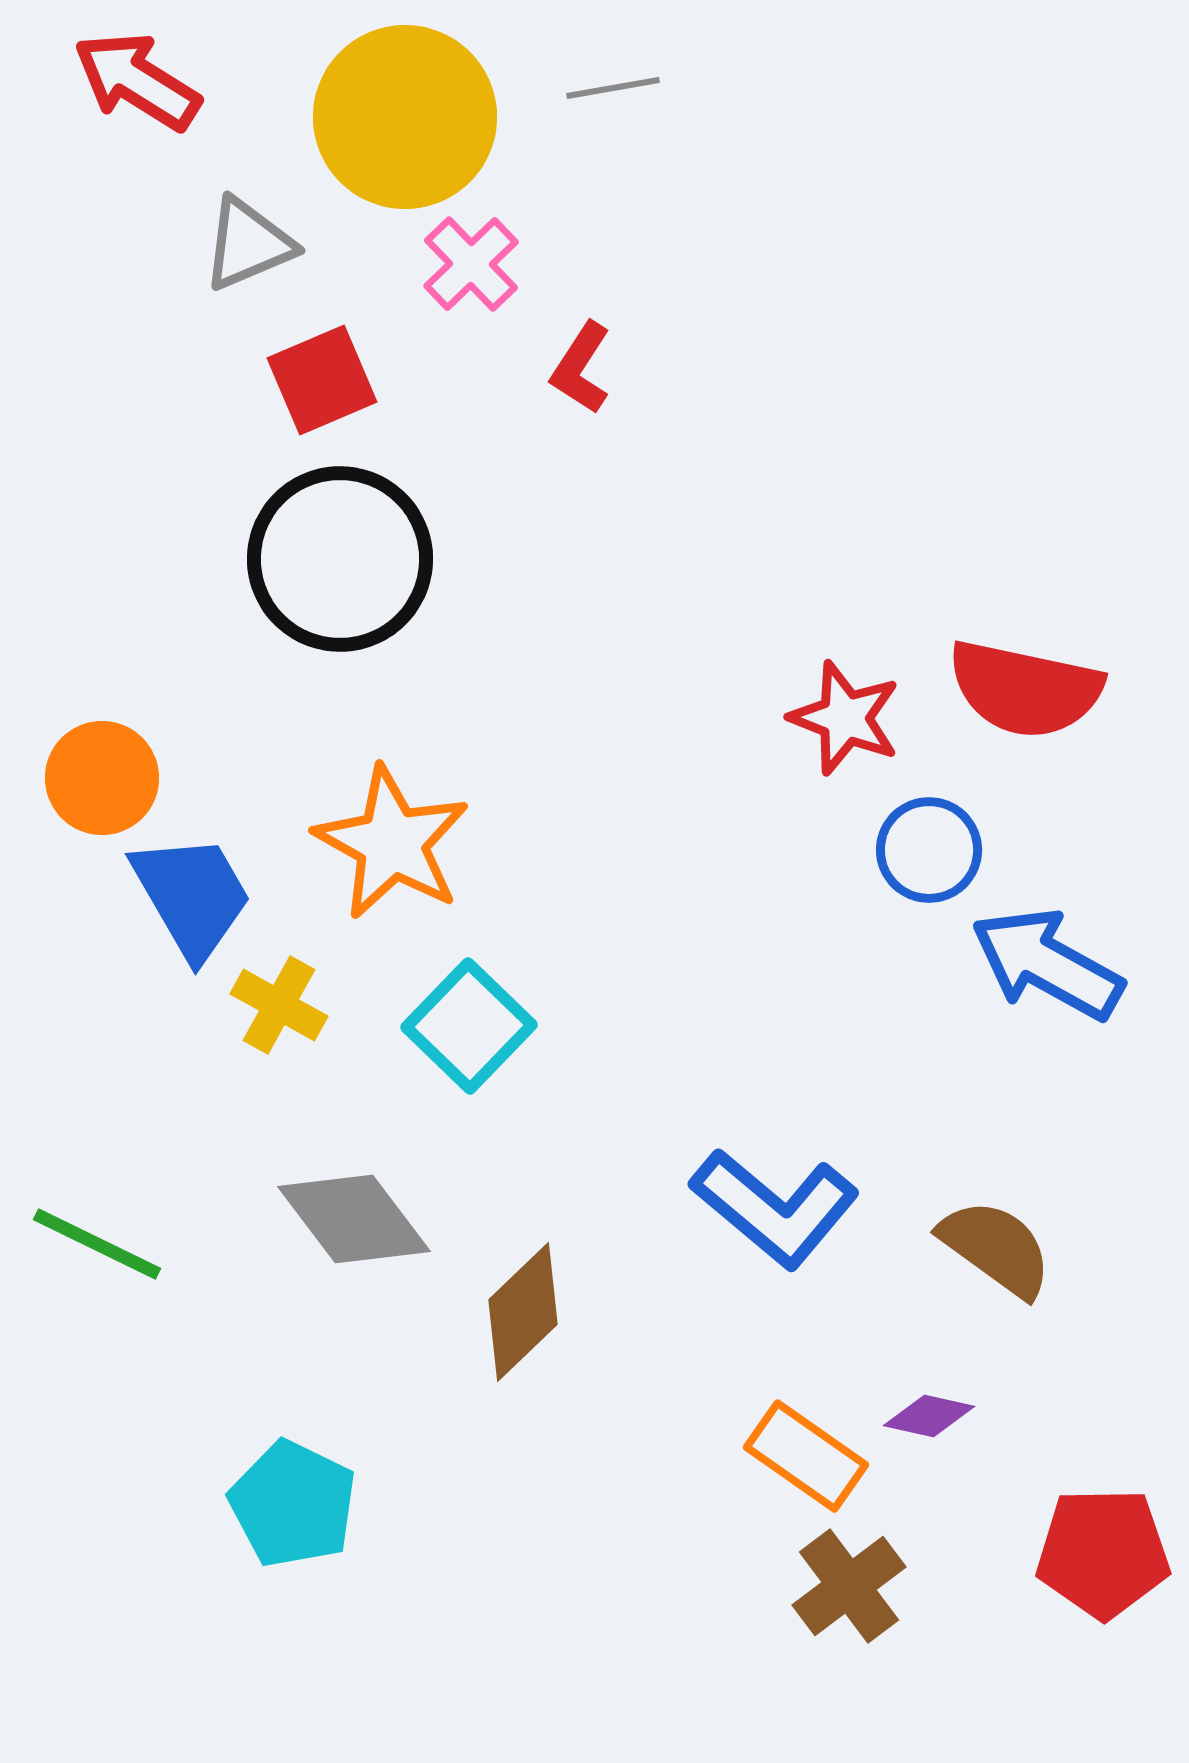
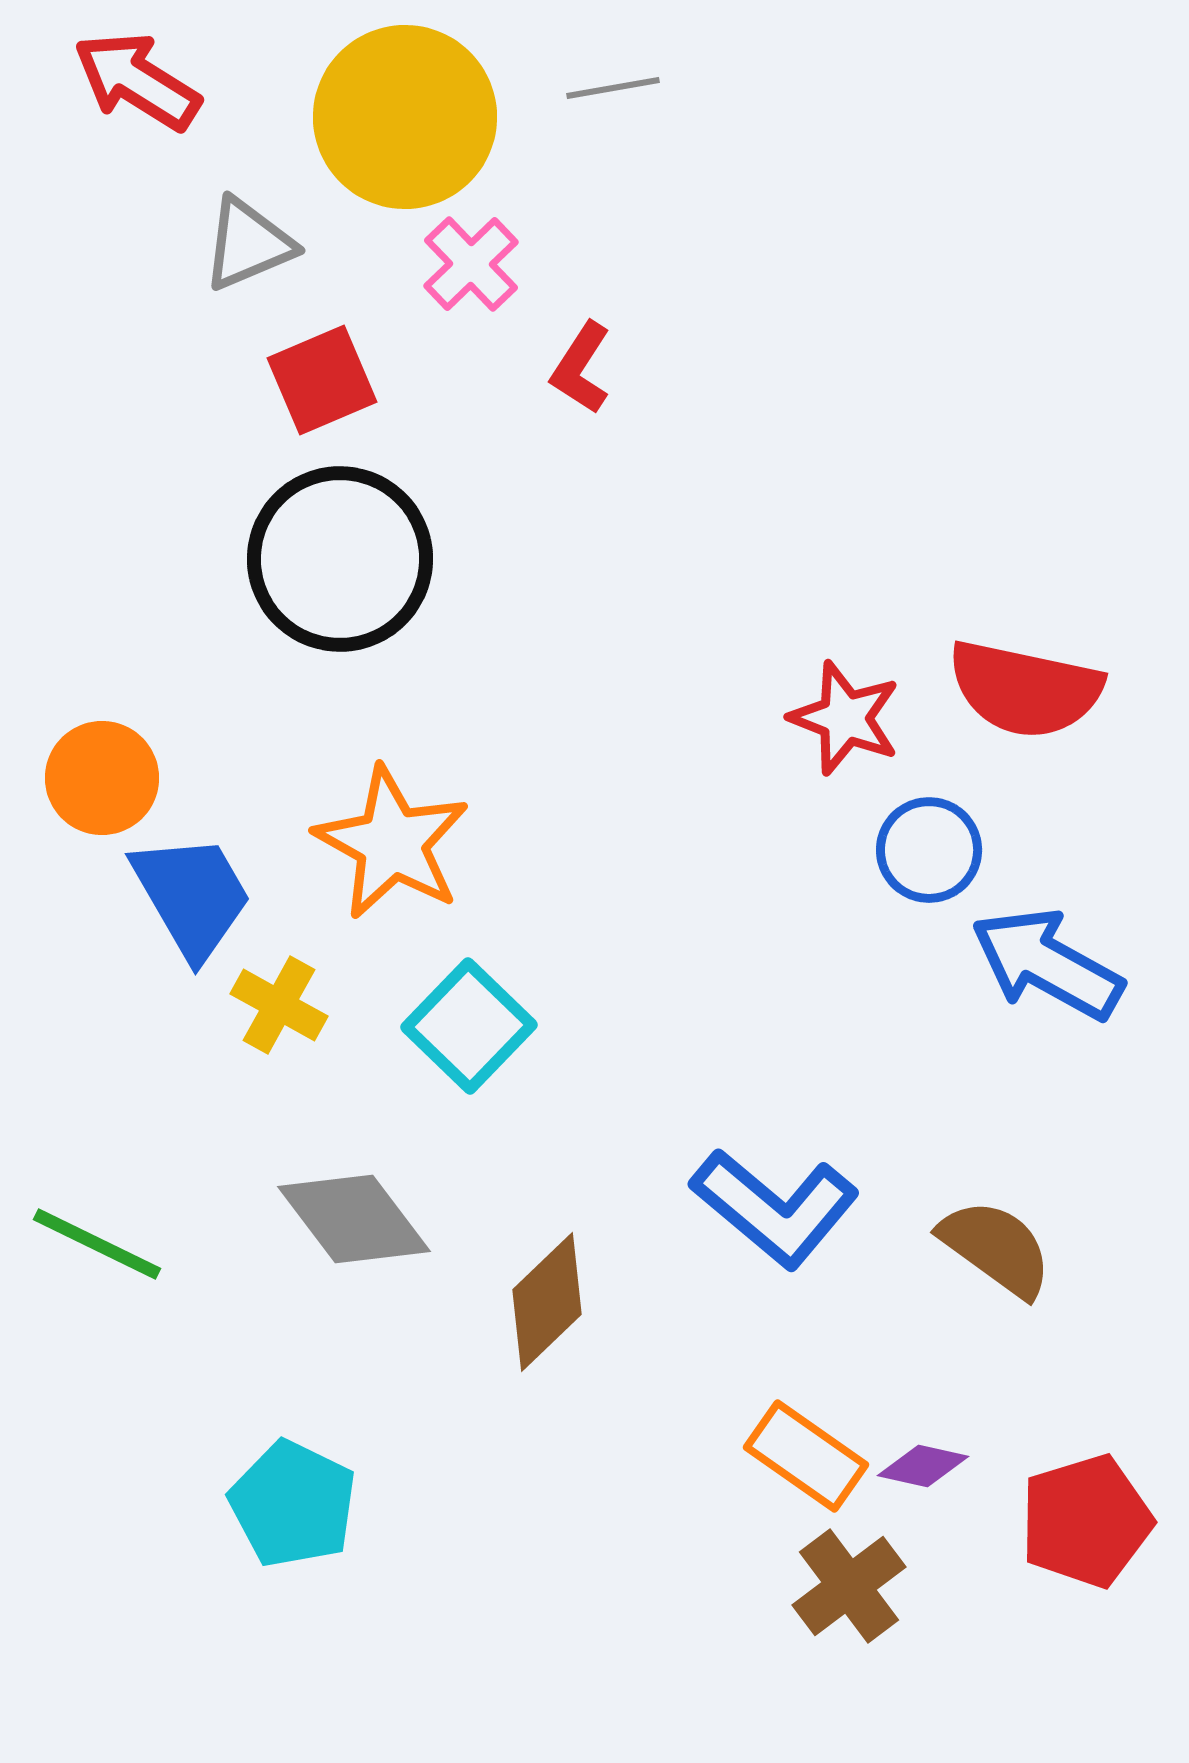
brown diamond: moved 24 px right, 10 px up
purple diamond: moved 6 px left, 50 px down
red pentagon: moved 17 px left, 32 px up; rotated 16 degrees counterclockwise
